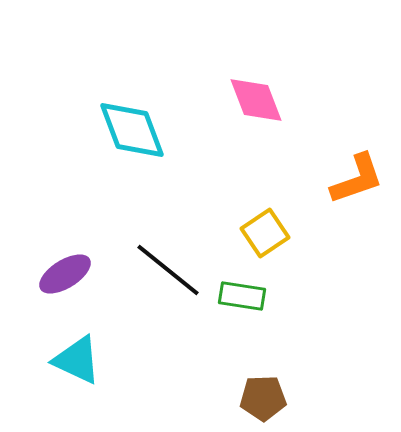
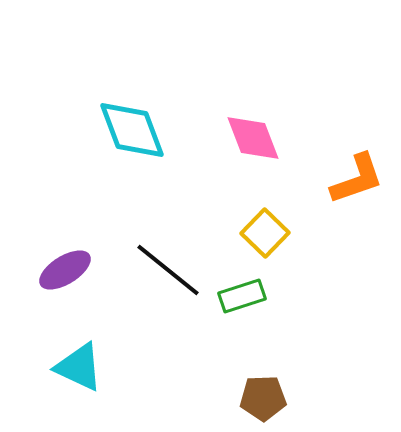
pink diamond: moved 3 px left, 38 px down
yellow square: rotated 12 degrees counterclockwise
purple ellipse: moved 4 px up
green rectangle: rotated 27 degrees counterclockwise
cyan triangle: moved 2 px right, 7 px down
